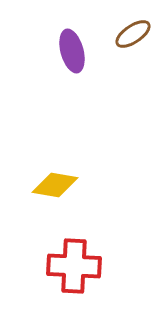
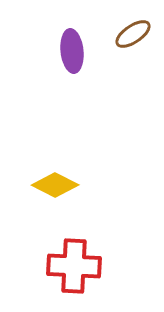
purple ellipse: rotated 9 degrees clockwise
yellow diamond: rotated 18 degrees clockwise
